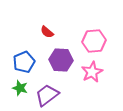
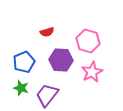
red semicircle: rotated 56 degrees counterclockwise
pink hexagon: moved 6 px left; rotated 20 degrees clockwise
green star: moved 1 px right
purple trapezoid: rotated 15 degrees counterclockwise
